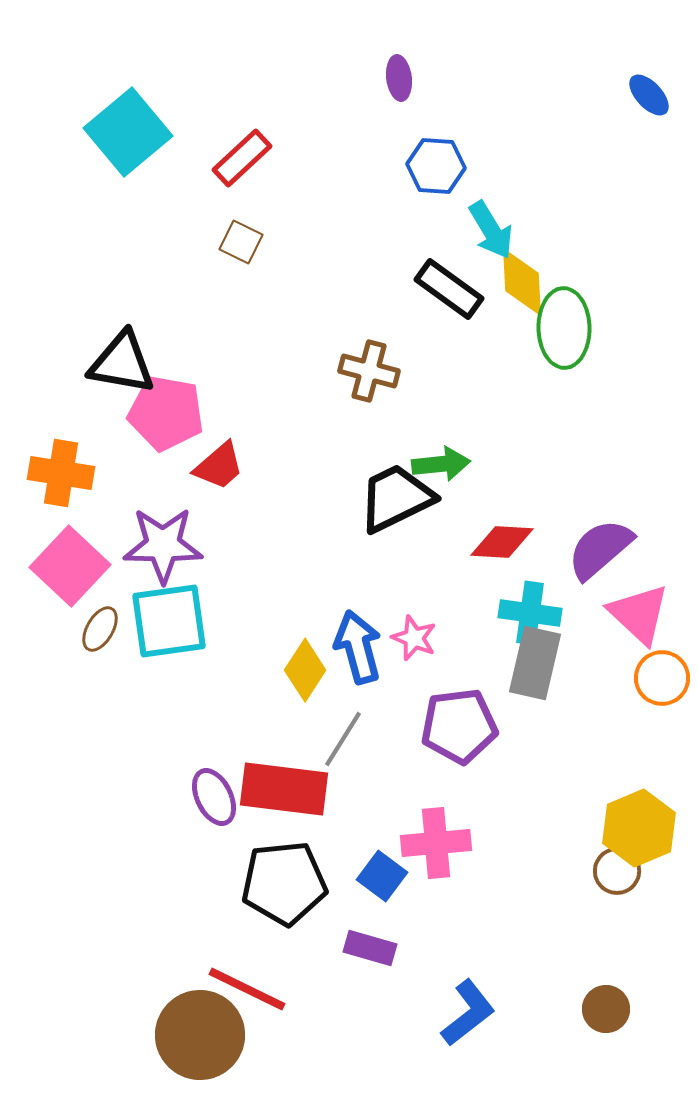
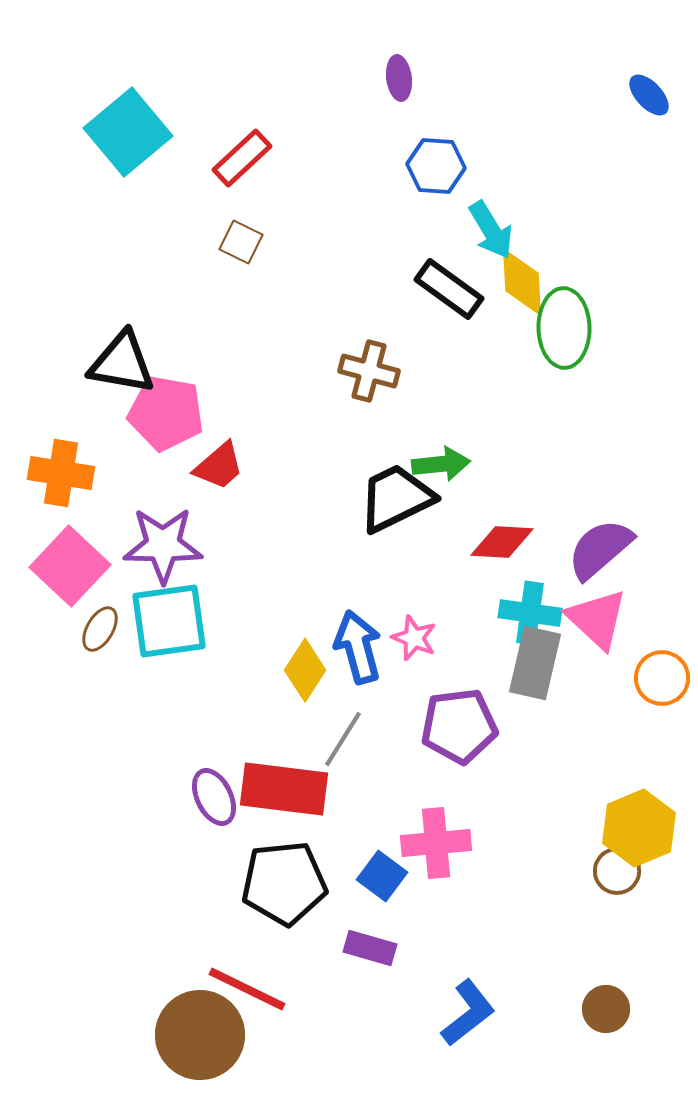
pink triangle at (639, 614): moved 42 px left, 5 px down
